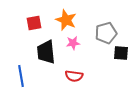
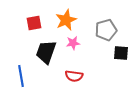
orange star: rotated 25 degrees clockwise
gray pentagon: moved 3 px up
black trapezoid: rotated 25 degrees clockwise
